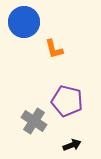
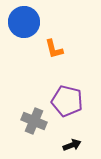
gray cross: rotated 10 degrees counterclockwise
